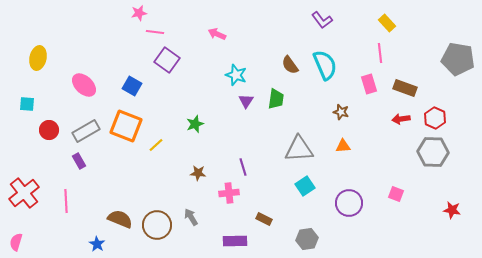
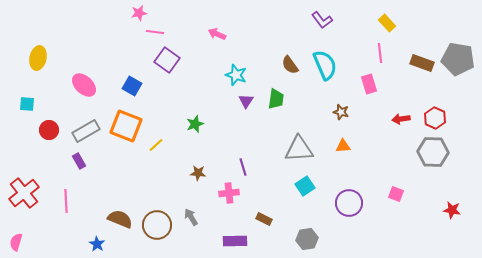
brown rectangle at (405, 88): moved 17 px right, 25 px up
